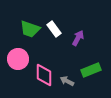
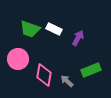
white rectangle: rotated 28 degrees counterclockwise
pink diamond: rotated 10 degrees clockwise
gray arrow: rotated 16 degrees clockwise
